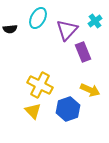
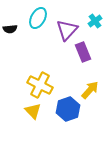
yellow arrow: rotated 72 degrees counterclockwise
